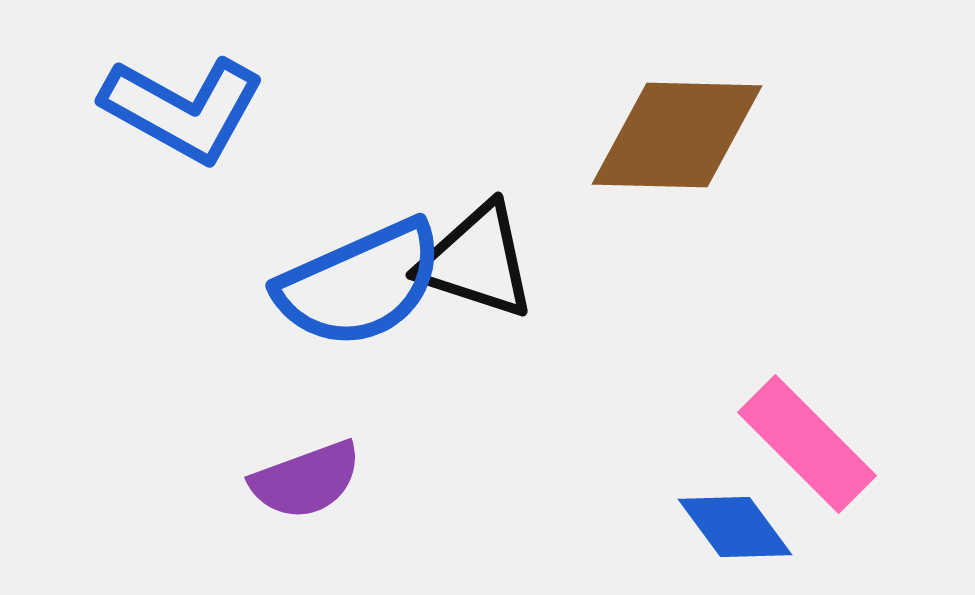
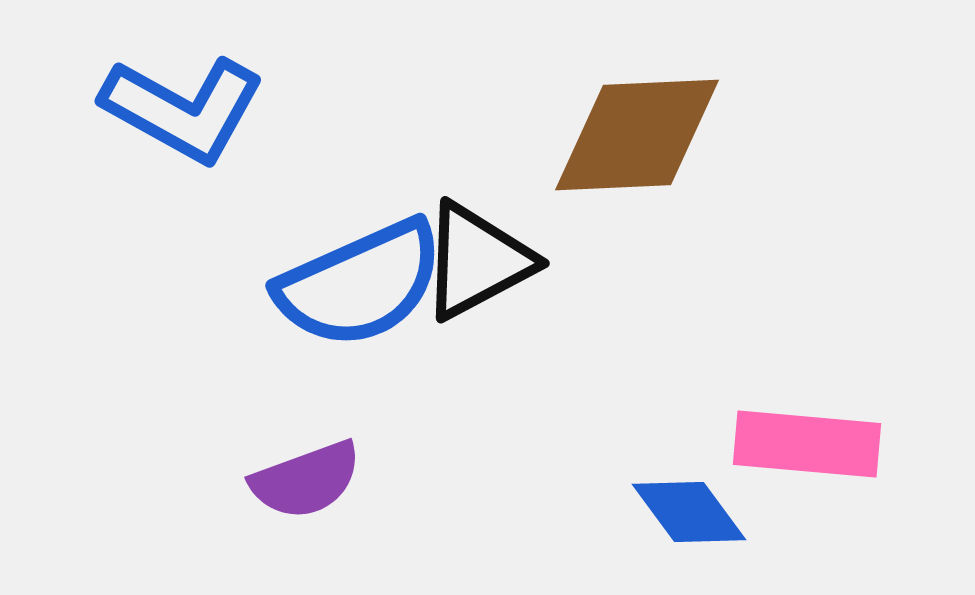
brown diamond: moved 40 px left; rotated 4 degrees counterclockwise
black triangle: rotated 46 degrees counterclockwise
pink rectangle: rotated 40 degrees counterclockwise
blue diamond: moved 46 px left, 15 px up
